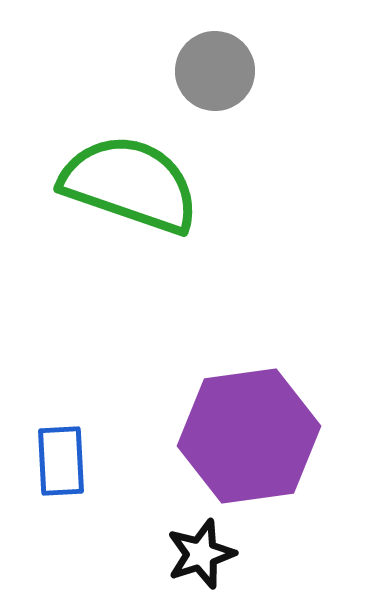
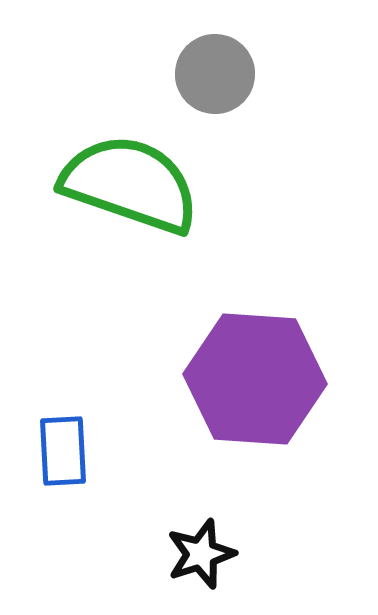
gray circle: moved 3 px down
purple hexagon: moved 6 px right, 57 px up; rotated 12 degrees clockwise
blue rectangle: moved 2 px right, 10 px up
